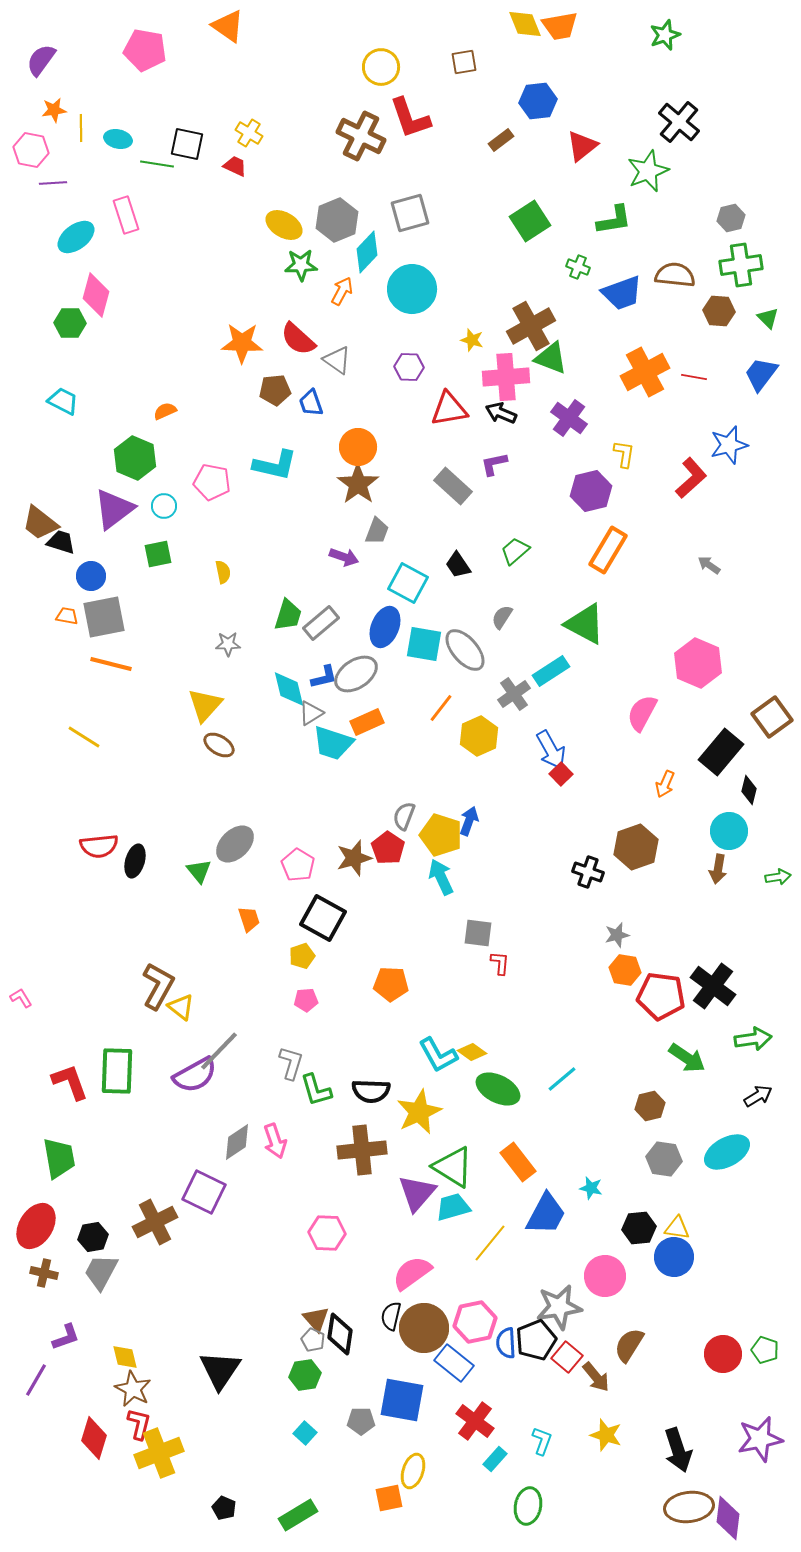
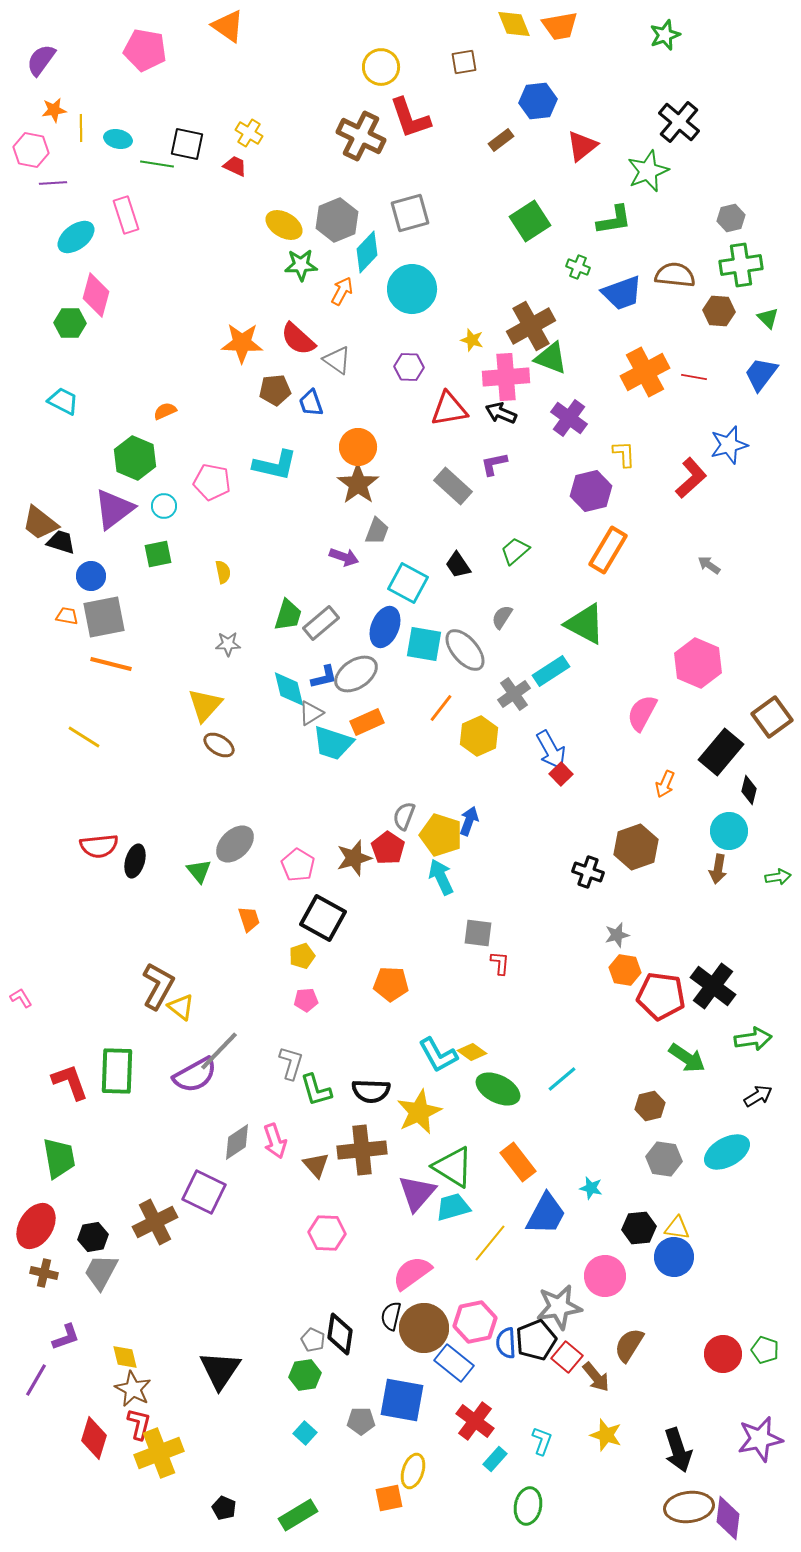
yellow diamond at (525, 24): moved 11 px left
yellow L-shape at (624, 454): rotated 12 degrees counterclockwise
brown triangle at (316, 1319): moved 154 px up
